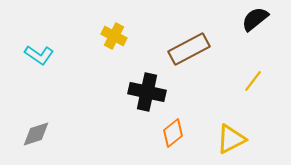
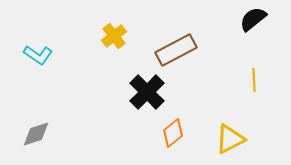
black semicircle: moved 2 px left
yellow cross: rotated 25 degrees clockwise
brown rectangle: moved 13 px left, 1 px down
cyan L-shape: moved 1 px left
yellow line: moved 1 px right, 1 px up; rotated 40 degrees counterclockwise
black cross: rotated 33 degrees clockwise
yellow triangle: moved 1 px left
